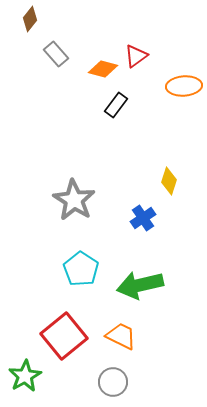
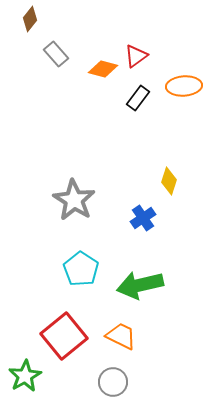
black rectangle: moved 22 px right, 7 px up
